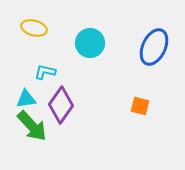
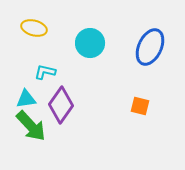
blue ellipse: moved 4 px left
green arrow: moved 1 px left
